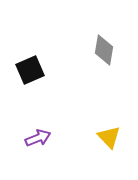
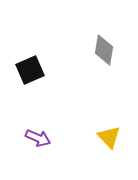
purple arrow: rotated 45 degrees clockwise
